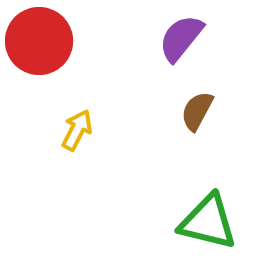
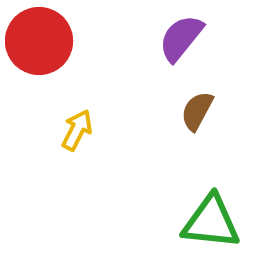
green triangle: moved 3 px right; rotated 8 degrees counterclockwise
